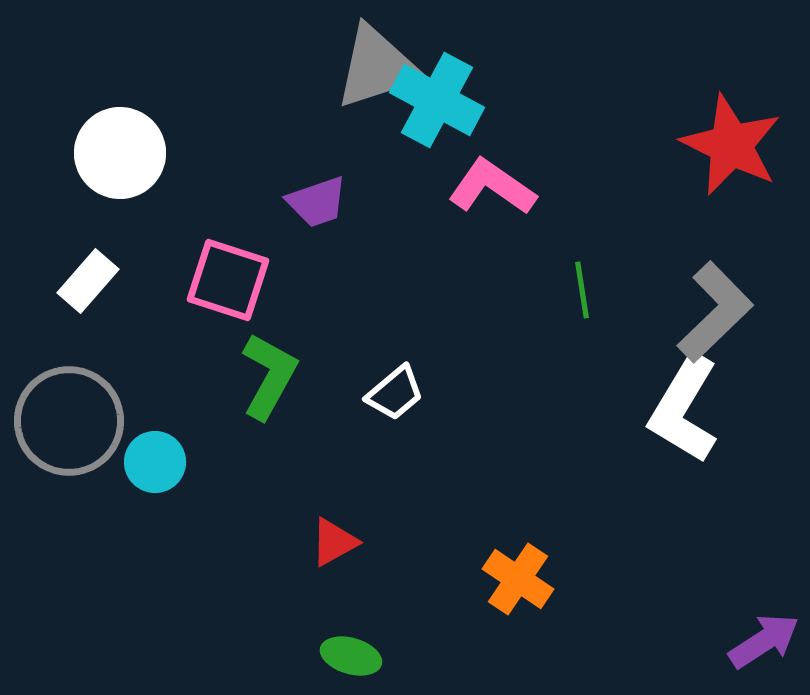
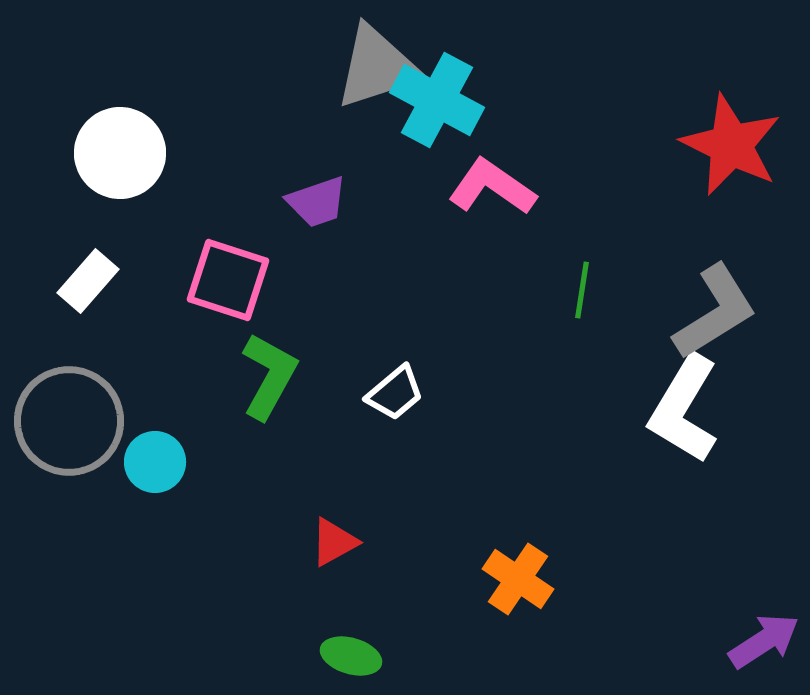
green line: rotated 18 degrees clockwise
gray L-shape: rotated 12 degrees clockwise
